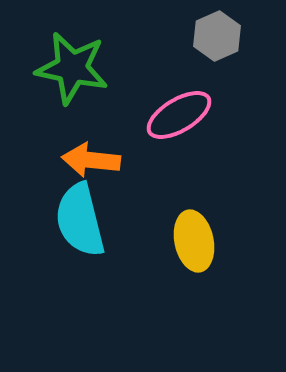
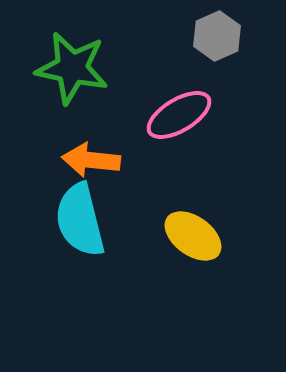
yellow ellipse: moved 1 px left, 5 px up; rotated 42 degrees counterclockwise
